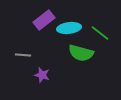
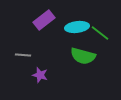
cyan ellipse: moved 8 px right, 1 px up
green semicircle: moved 2 px right, 3 px down
purple star: moved 2 px left
